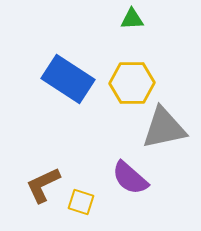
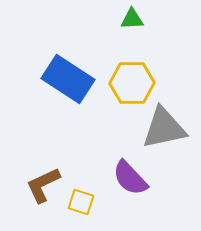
purple semicircle: rotated 6 degrees clockwise
